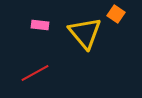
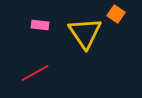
yellow triangle: rotated 6 degrees clockwise
